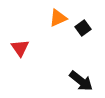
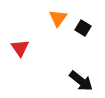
orange triangle: rotated 30 degrees counterclockwise
black square: rotated 21 degrees counterclockwise
